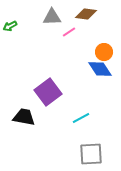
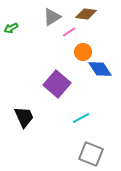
gray triangle: rotated 30 degrees counterclockwise
green arrow: moved 1 px right, 2 px down
orange circle: moved 21 px left
purple square: moved 9 px right, 8 px up; rotated 12 degrees counterclockwise
black trapezoid: rotated 55 degrees clockwise
gray square: rotated 25 degrees clockwise
